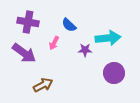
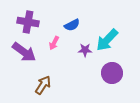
blue semicircle: moved 3 px right; rotated 70 degrees counterclockwise
cyan arrow: moved 1 px left, 2 px down; rotated 140 degrees clockwise
purple arrow: moved 1 px up
purple circle: moved 2 px left
brown arrow: rotated 30 degrees counterclockwise
